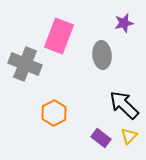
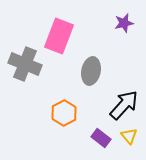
gray ellipse: moved 11 px left, 16 px down; rotated 16 degrees clockwise
black arrow: rotated 88 degrees clockwise
orange hexagon: moved 10 px right
yellow triangle: rotated 24 degrees counterclockwise
